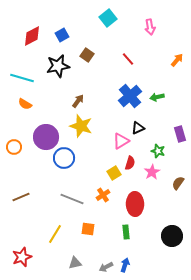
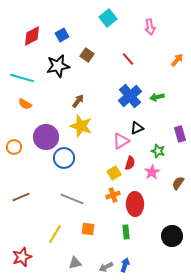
black triangle: moved 1 px left
orange cross: moved 10 px right; rotated 16 degrees clockwise
